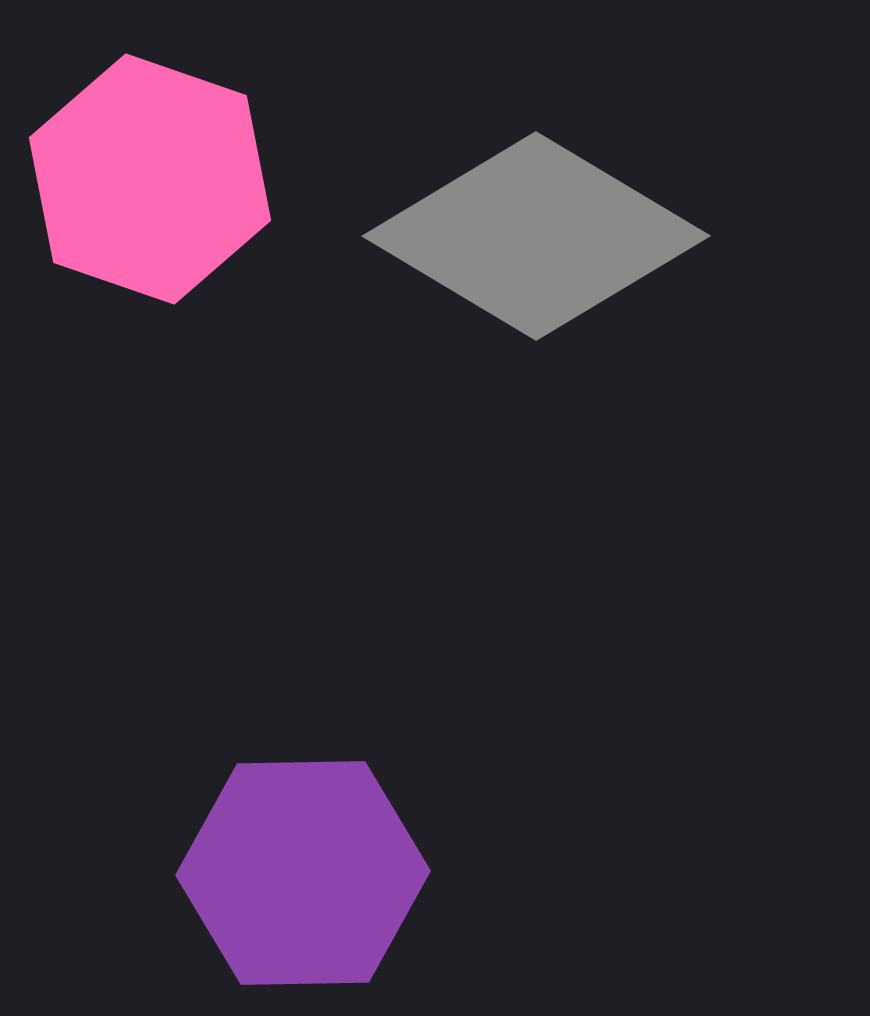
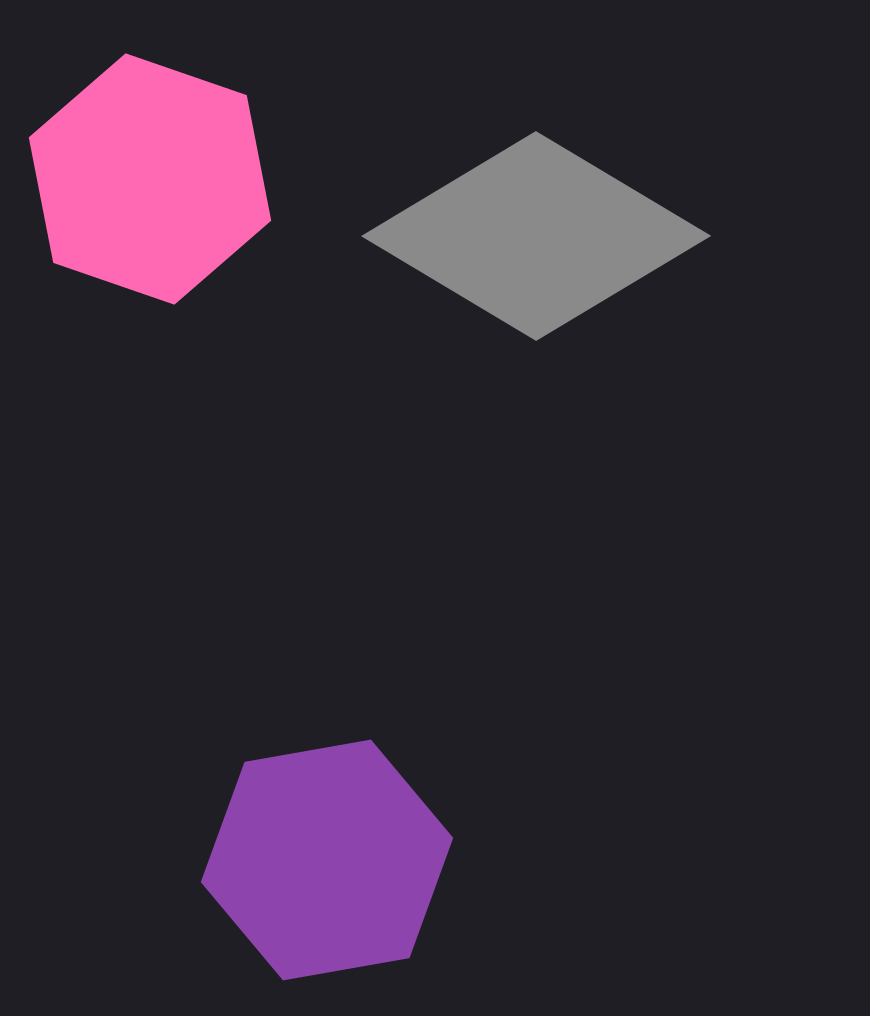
purple hexagon: moved 24 px right, 13 px up; rotated 9 degrees counterclockwise
